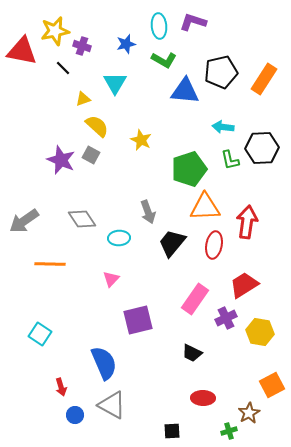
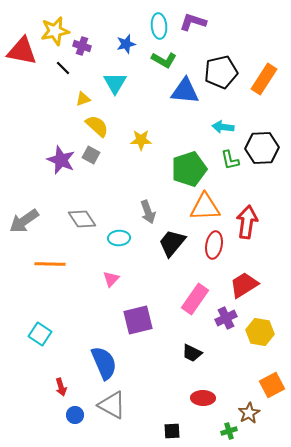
yellow star at (141, 140): rotated 25 degrees counterclockwise
